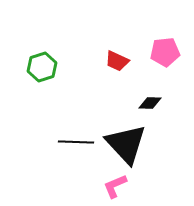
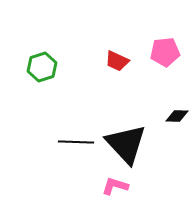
black diamond: moved 27 px right, 13 px down
pink L-shape: rotated 40 degrees clockwise
